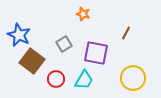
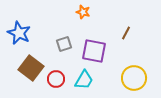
orange star: moved 2 px up
blue star: moved 2 px up
gray square: rotated 14 degrees clockwise
purple square: moved 2 px left, 2 px up
brown square: moved 1 px left, 7 px down
yellow circle: moved 1 px right
